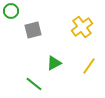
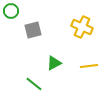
yellow cross: rotated 30 degrees counterclockwise
yellow line: rotated 48 degrees clockwise
